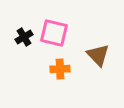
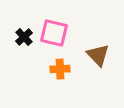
black cross: rotated 12 degrees counterclockwise
